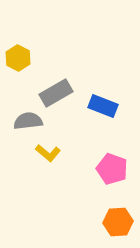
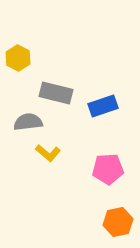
gray rectangle: rotated 44 degrees clockwise
blue rectangle: rotated 40 degrees counterclockwise
gray semicircle: moved 1 px down
pink pentagon: moved 4 px left; rotated 24 degrees counterclockwise
orange hexagon: rotated 8 degrees counterclockwise
